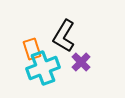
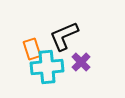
black L-shape: rotated 36 degrees clockwise
cyan cross: moved 4 px right, 1 px up; rotated 16 degrees clockwise
